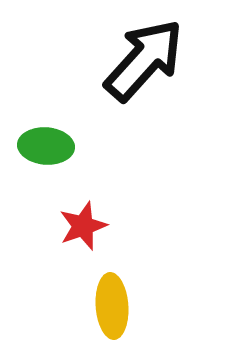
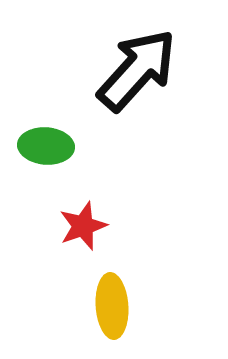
black arrow: moved 7 px left, 10 px down
